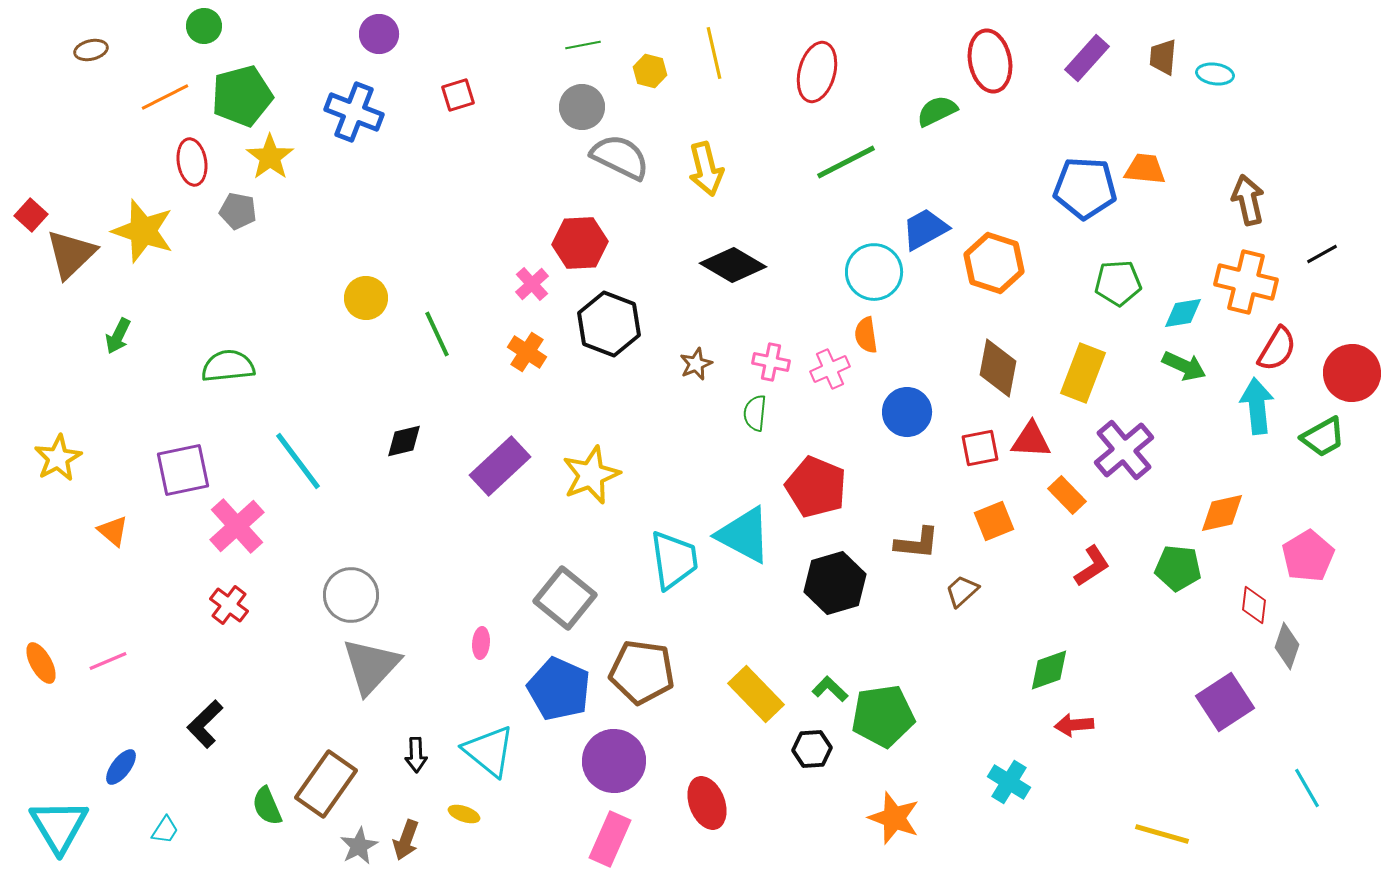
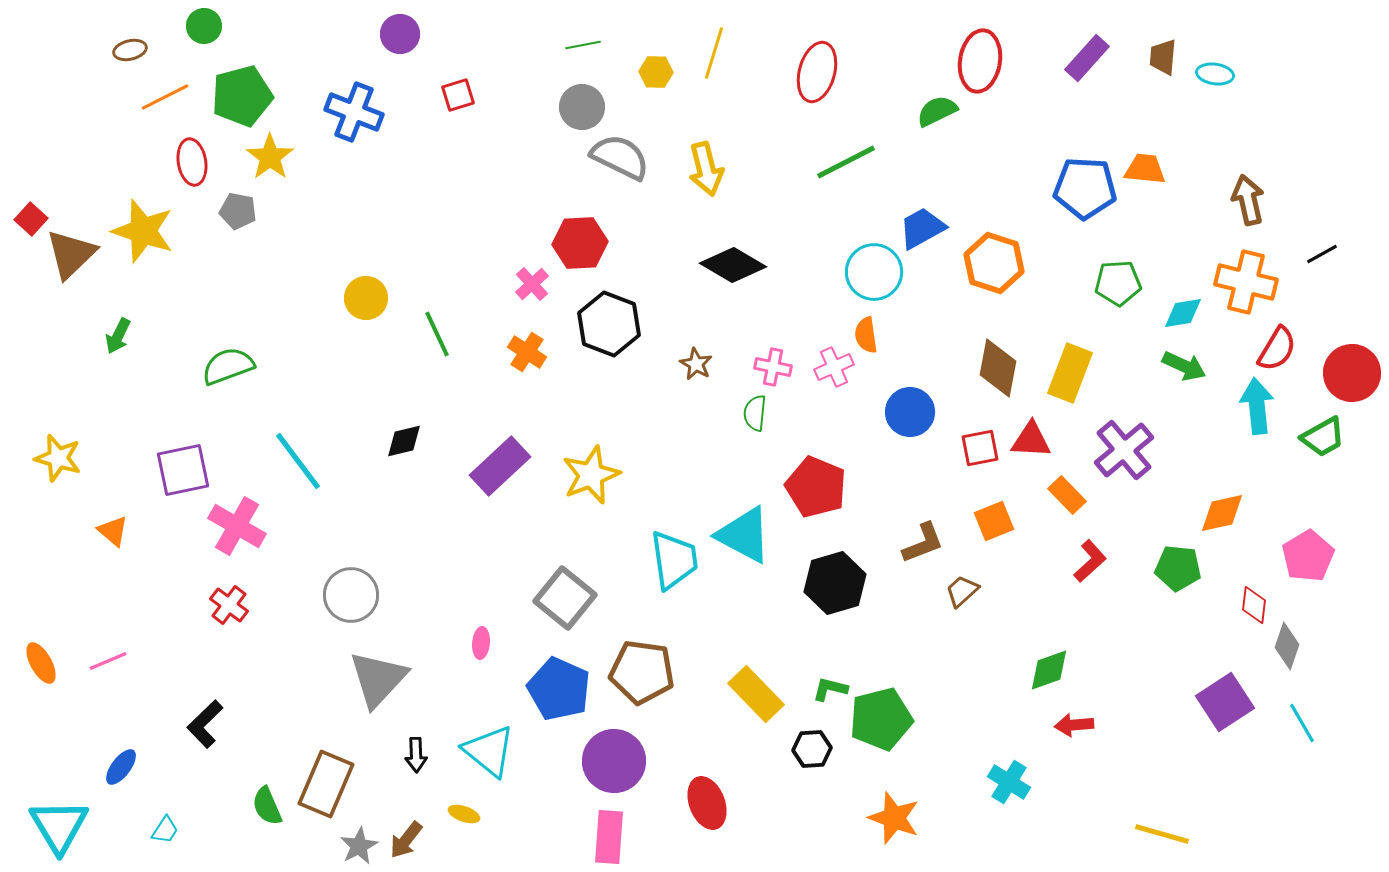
purple circle at (379, 34): moved 21 px right
brown ellipse at (91, 50): moved 39 px right
yellow line at (714, 53): rotated 30 degrees clockwise
red ellipse at (990, 61): moved 10 px left; rotated 20 degrees clockwise
yellow hexagon at (650, 71): moved 6 px right, 1 px down; rotated 12 degrees counterclockwise
red square at (31, 215): moved 4 px down
blue trapezoid at (925, 229): moved 3 px left, 1 px up
pink cross at (771, 362): moved 2 px right, 5 px down
brown star at (696, 364): rotated 20 degrees counterclockwise
green semicircle at (228, 366): rotated 14 degrees counterclockwise
pink cross at (830, 369): moved 4 px right, 2 px up
yellow rectangle at (1083, 373): moved 13 px left
blue circle at (907, 412): moved 3 px right
yellow star at (58, 458): rotated 27 degrees counterclockwise
pink cross at (237, 526): rotated 18 degrees counterclockwise
brown L-shape at (917, 543): moved 6 px right; rotated 27 degrees counterclockwise
red L-shape at (1092, 566): moved 2 px left, 5 px up; rotated 9 degrees counterclockwise
gray triangle at (371, 666): moved 7 px right, 13 px down
green L-shape at (830, 689): rotated 30 degrees counterclockwise
green pentagon at (883, 716): moved 2 px left, 3 px down; rotated 6 degrees counterclockwise
brown rectangle at (326, 784): rotated 12 degrees counterclockwise
cyan line at (1307, 788): moved 5 px left, 65 px up
pink rectangle at (610, 839): moved 1 px left, 2 px up; rotated 20 degrees counterclockwise
brown arrow at (406, 840): rotated 18 degrees clockwise
